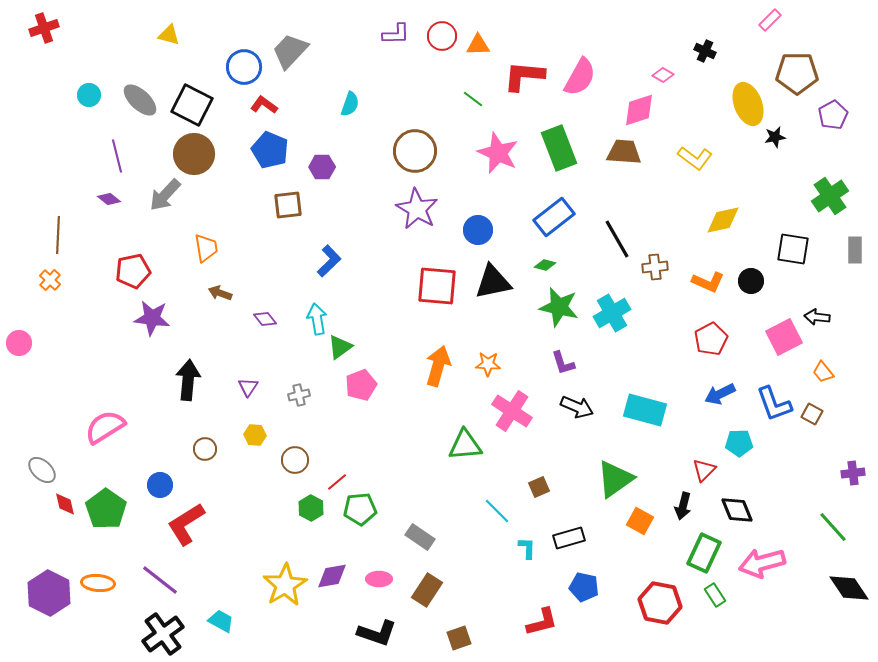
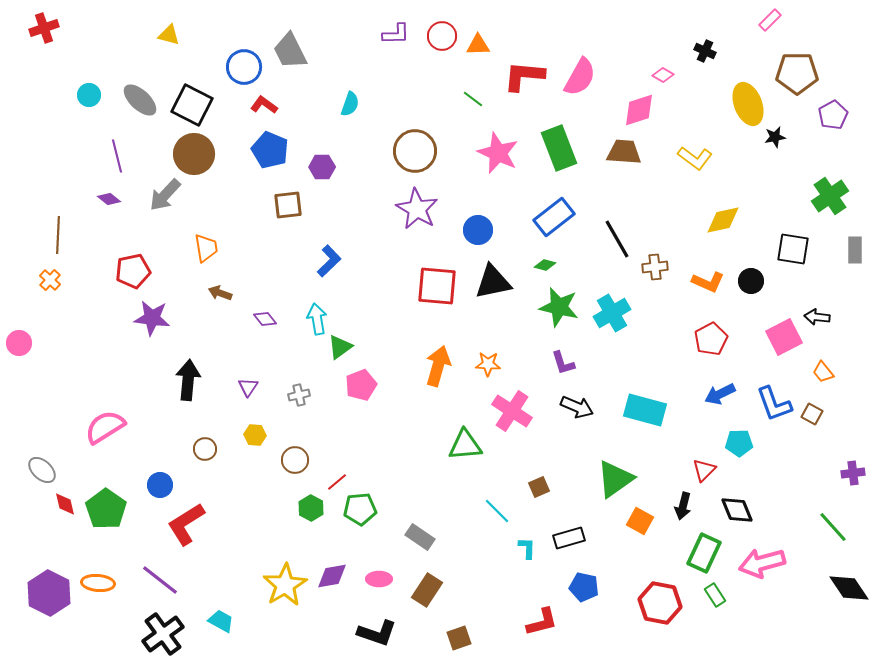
gray trapezoid at (290, 51): rotated 69 degrees counterclockwise
